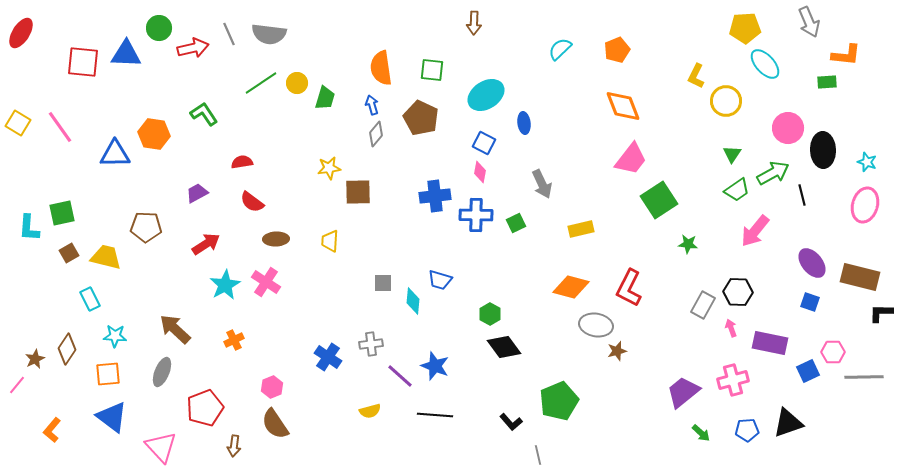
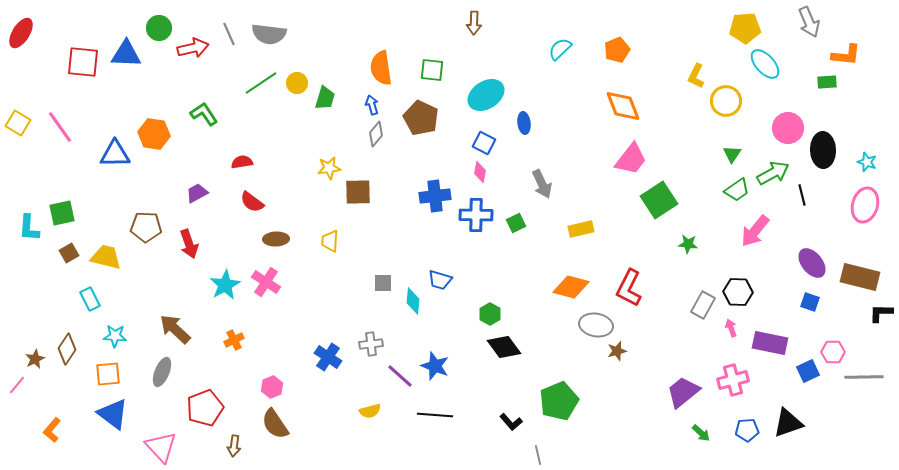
red arrow at (206, 244): moved 17 px left; rotated 104 degrees clockwise
blue triangle at (112, 417): moved 1 px right, 3 px up
